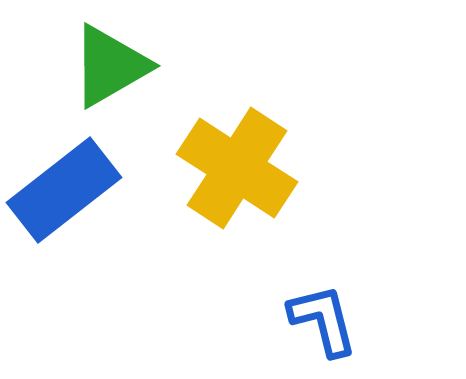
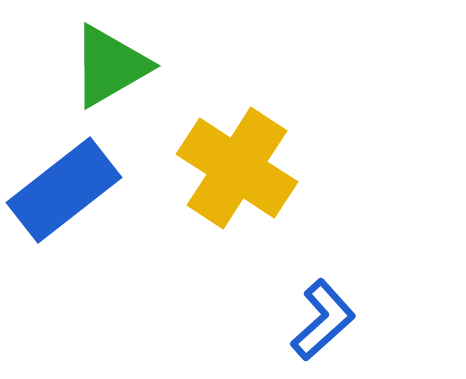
blue L-shape: rotated 62 degrees clockwise
